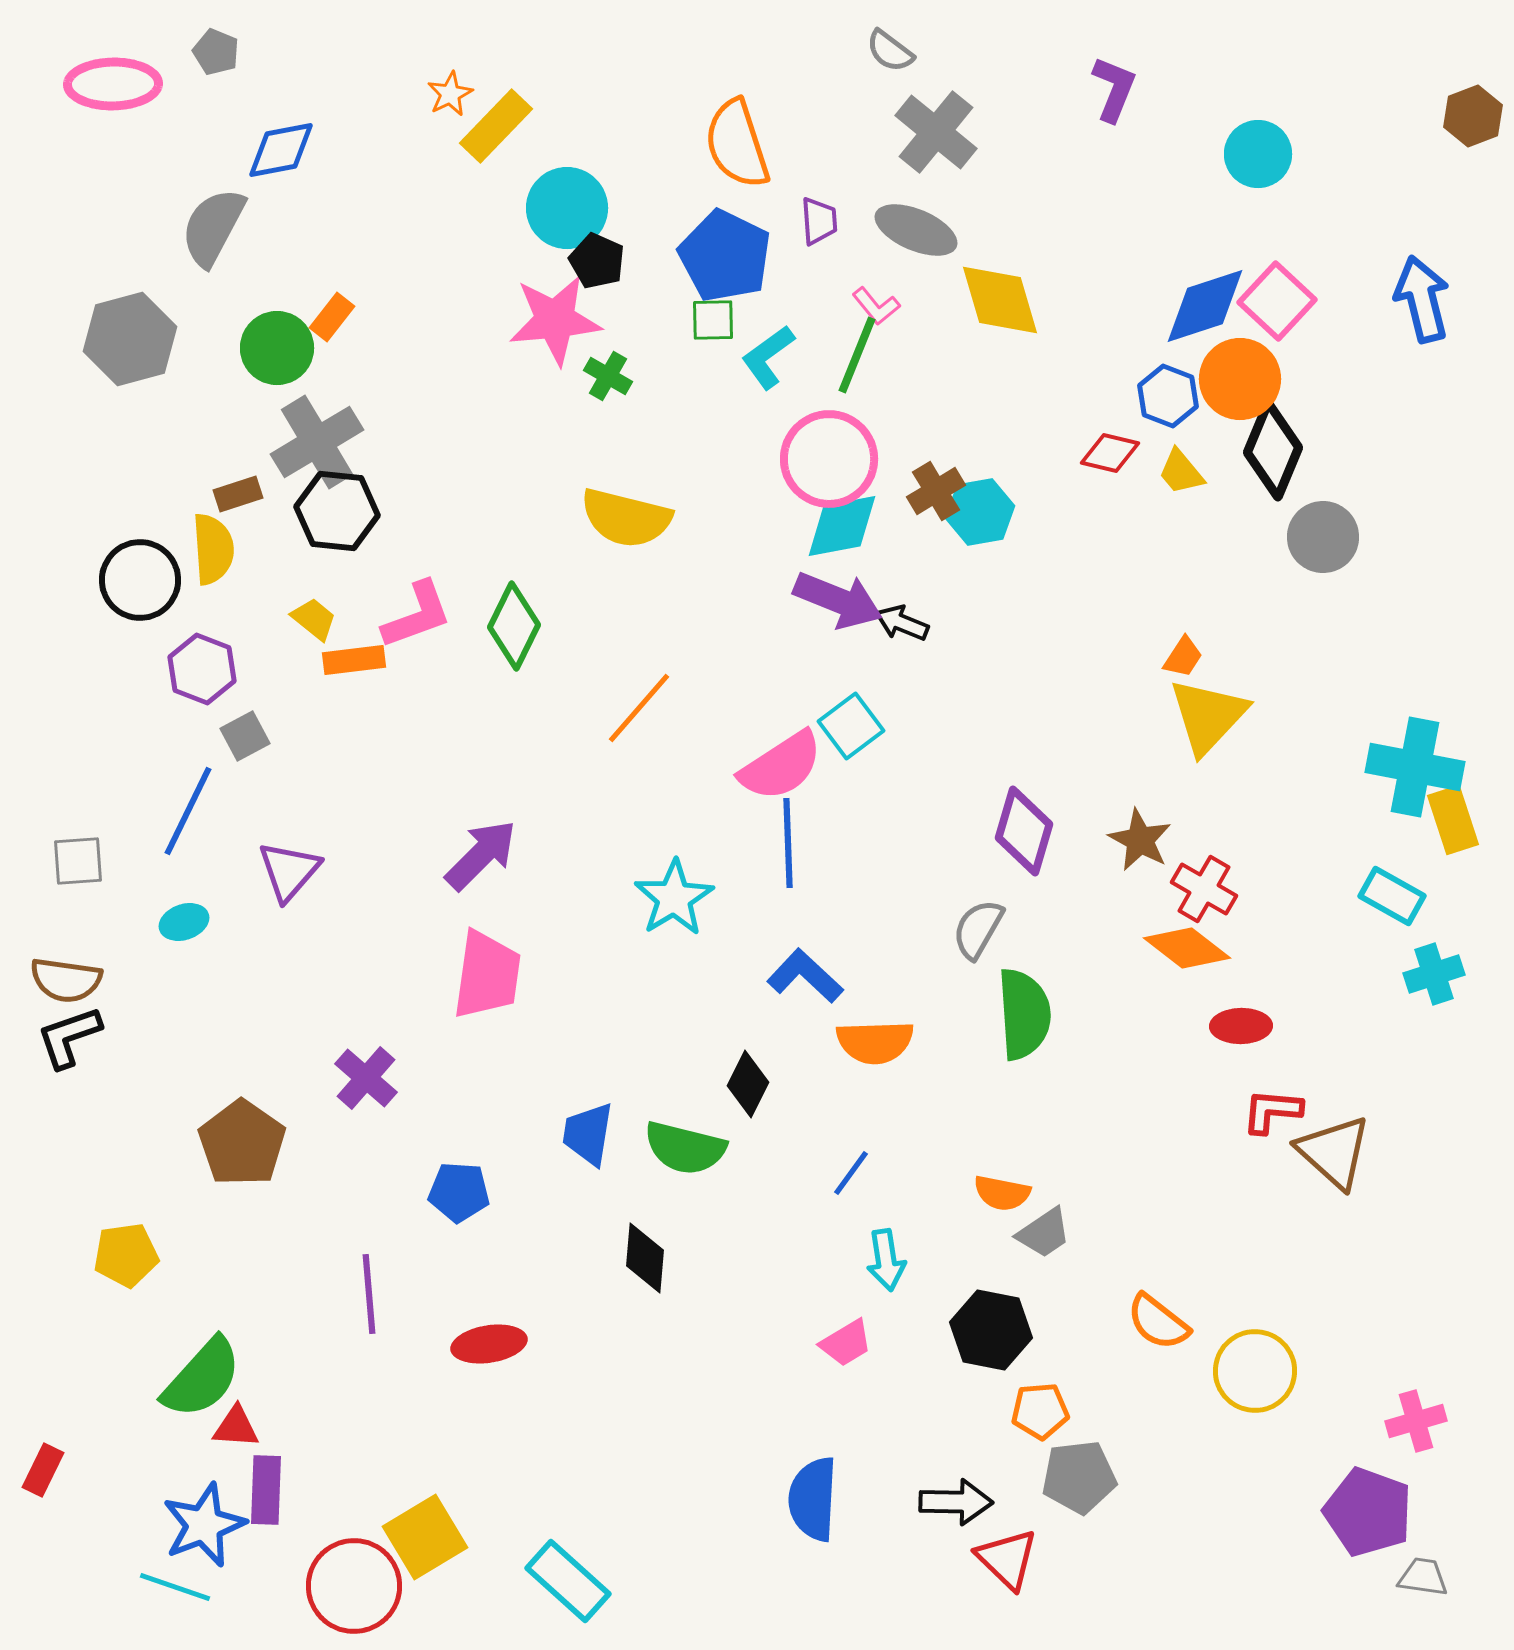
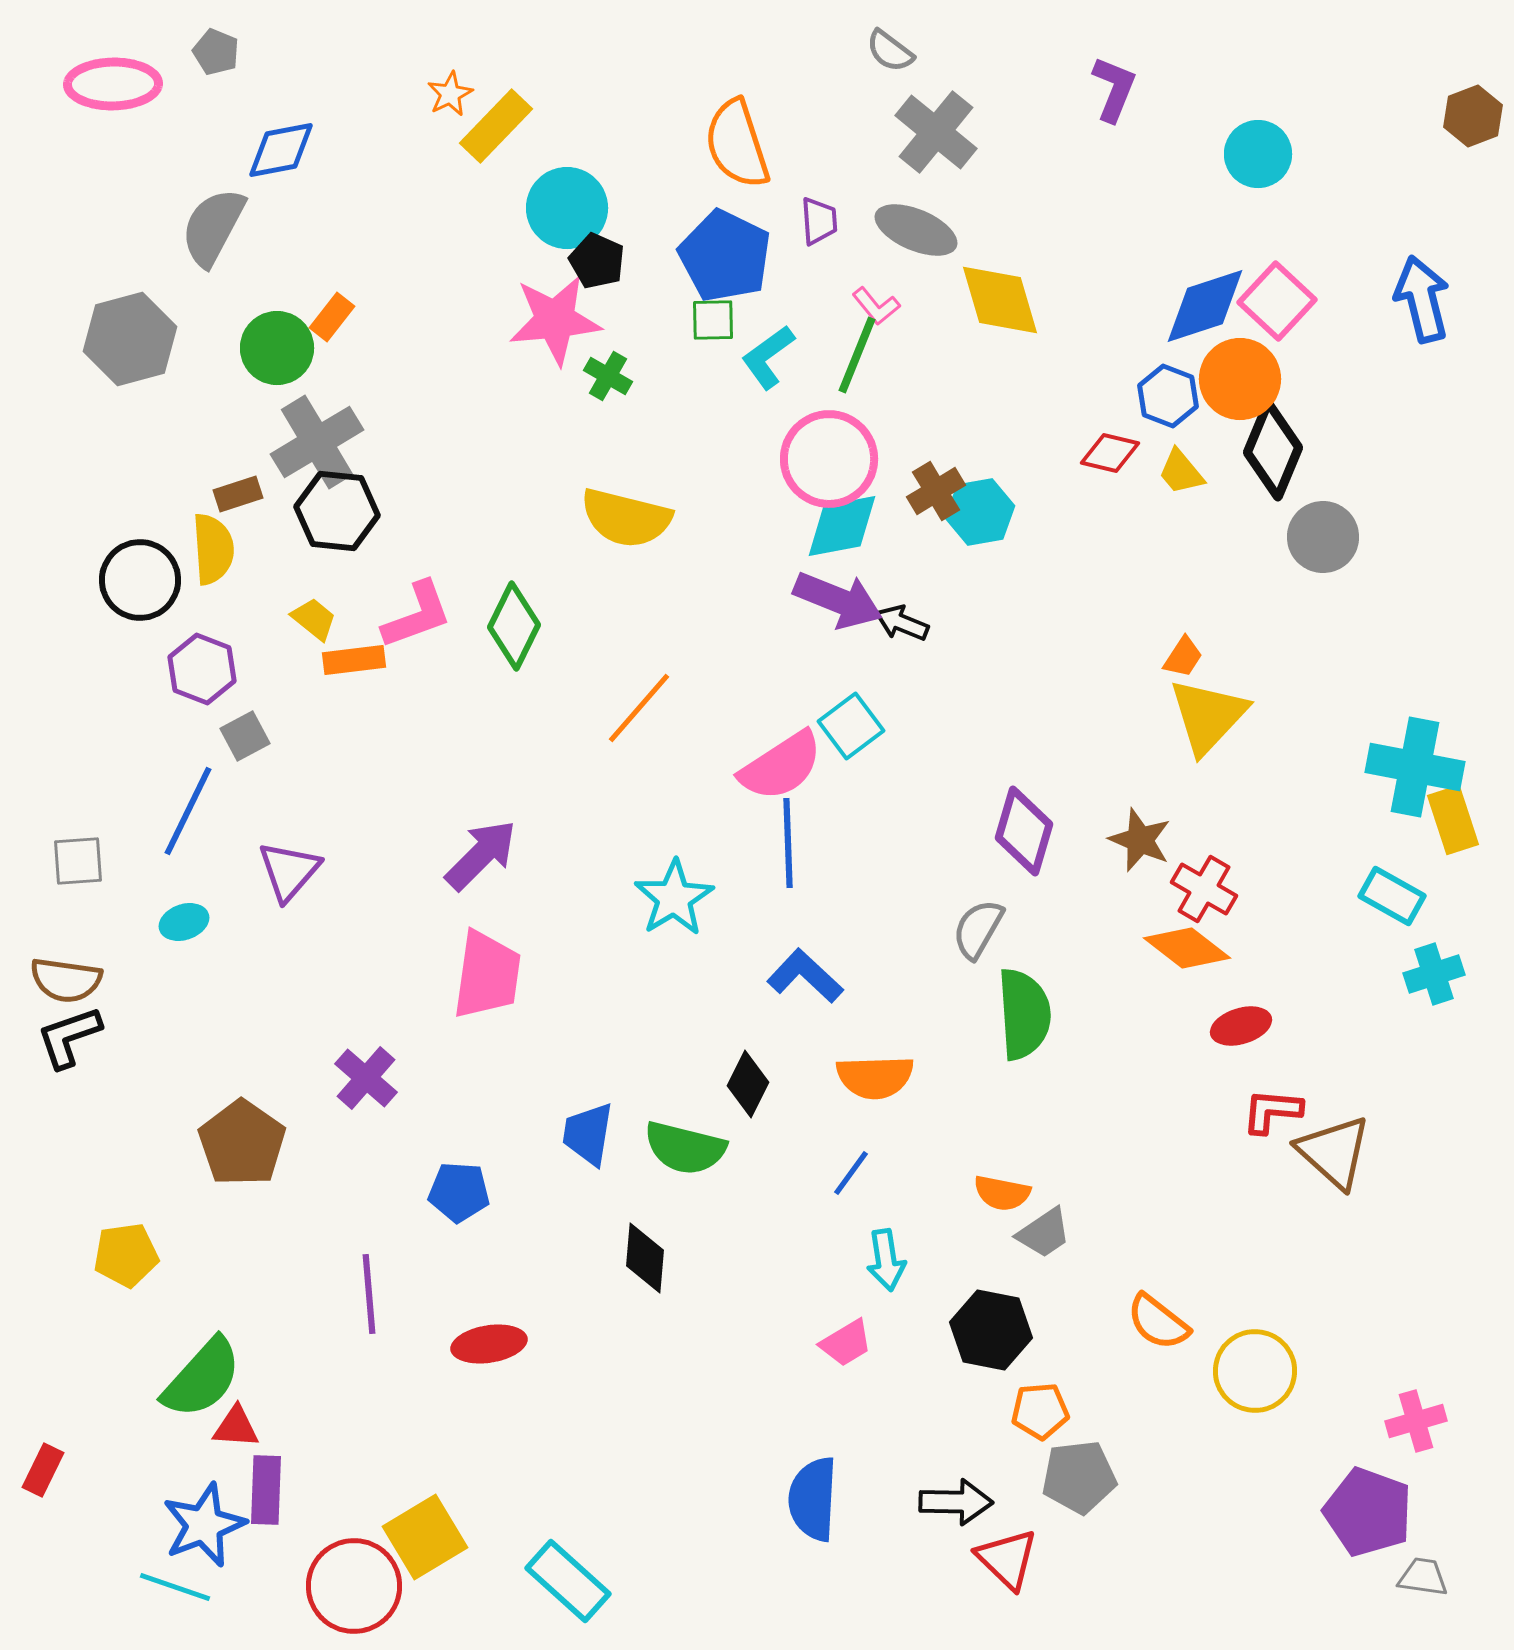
brown star at (1140, 840): rotated 6 degrees counterclockwise
red ellipse at (1241, 1026): rotated 16 degrees counterclockwise
orange semicircle at (875, 1042): moved 35 px down
